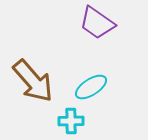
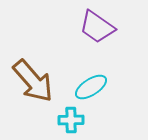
purple trapezoid: moved 4 px down
cyan cross: moved 1 px up
